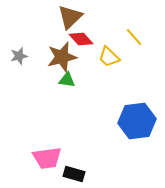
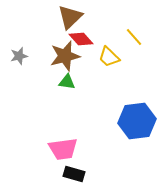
brown star: moved 3 px right, 1 px up
green triangle: moved 2 px down
pink trapezoid: moved 16 px right, 9 px up
